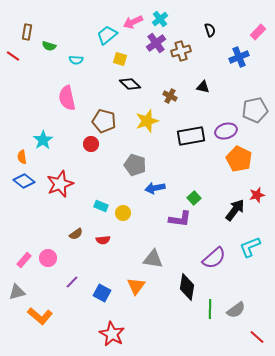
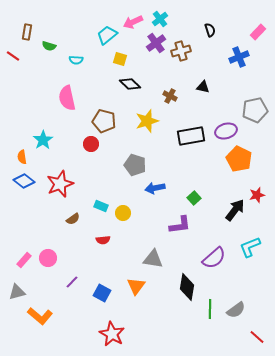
purple L-shape at (180, 219): moved 6 px down; rotated 15 degrees counterclockwise
brown semicircle at (76, 234): moved 3 px left, 15 px up
